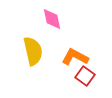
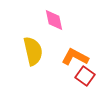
pink diamond: moved 2 px right, 1 px down
